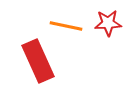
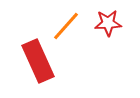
orange line: rotated 60 degrees counterclockwise
